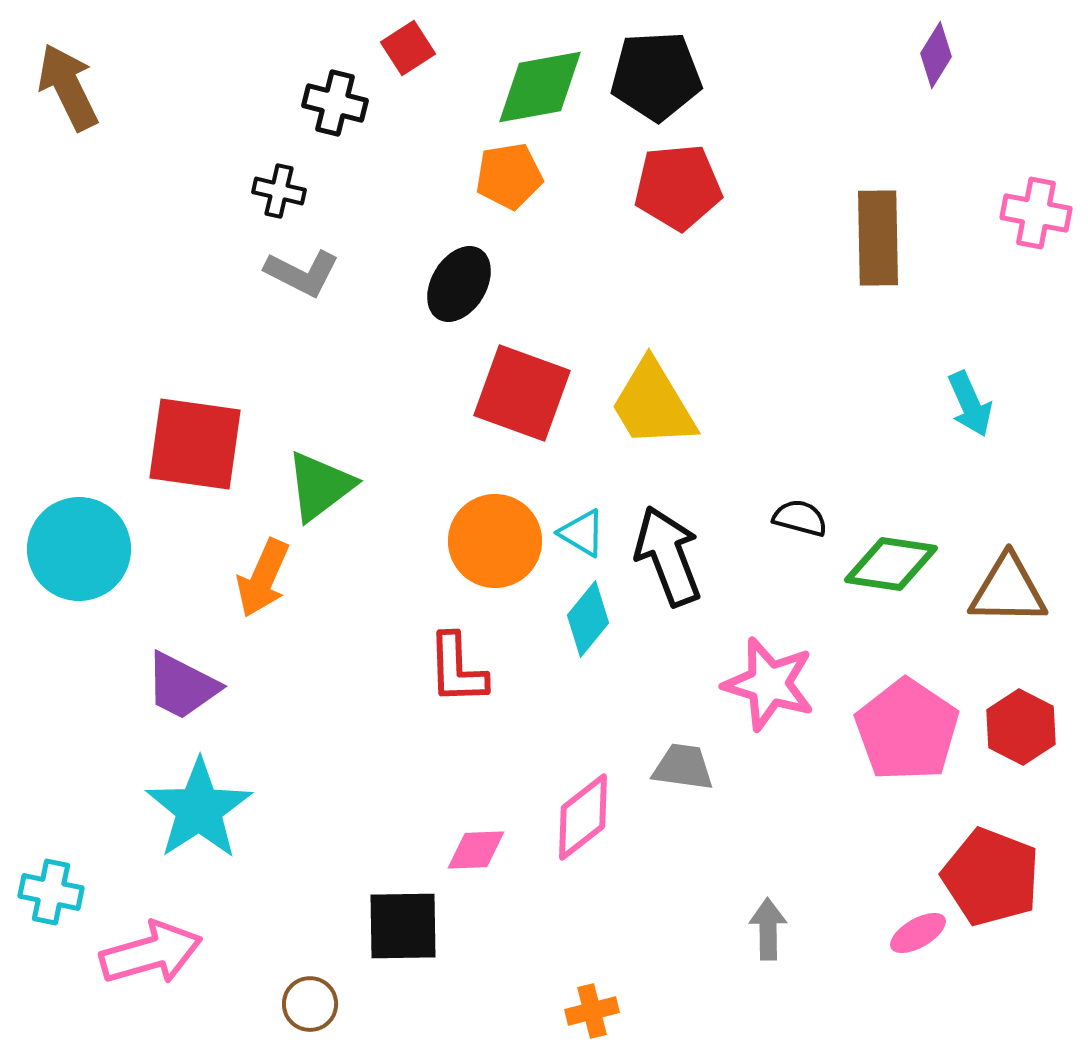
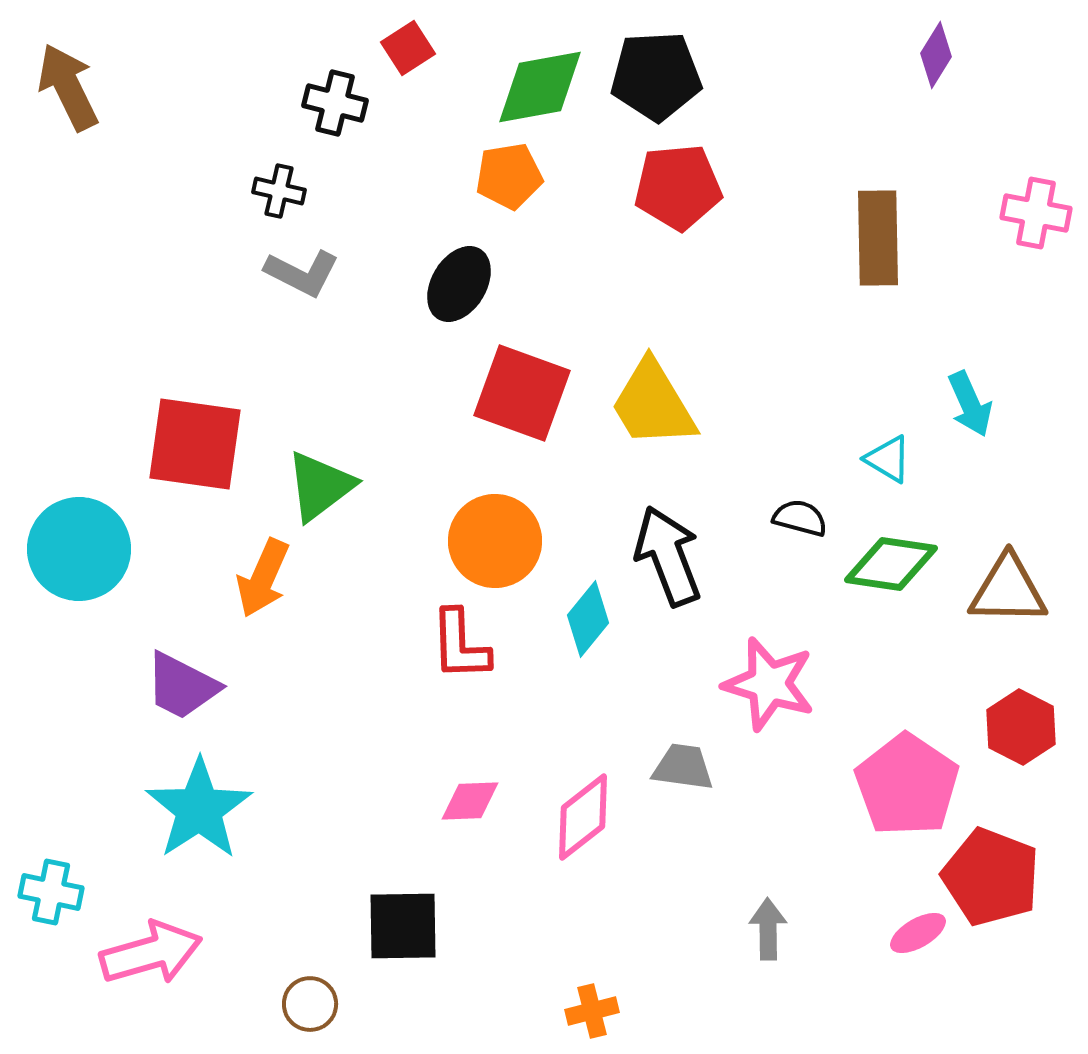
cyan triangle at (582, 533): moved 306 px right, 74 px up
red L-shape at (457, 669): moved 3 px right, 24 px up
pink pentagon at (907, 730): moved 55 px down
pink diamond at (476, 850): moved 6 px left, 49 px up
